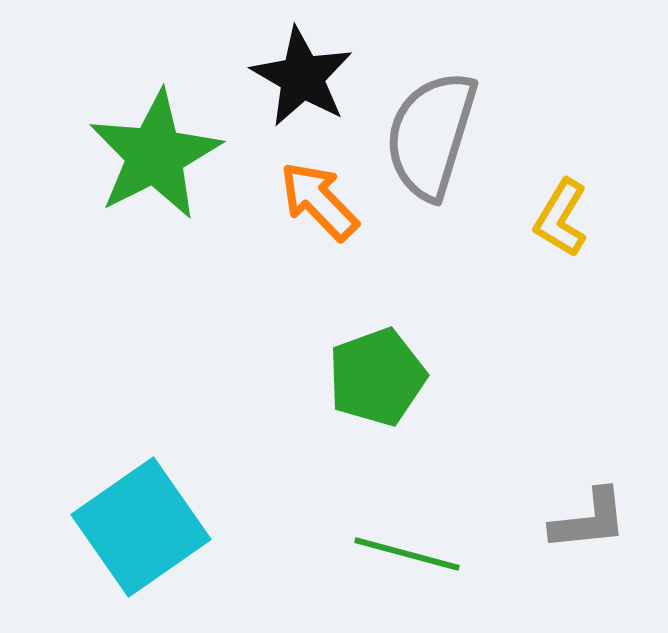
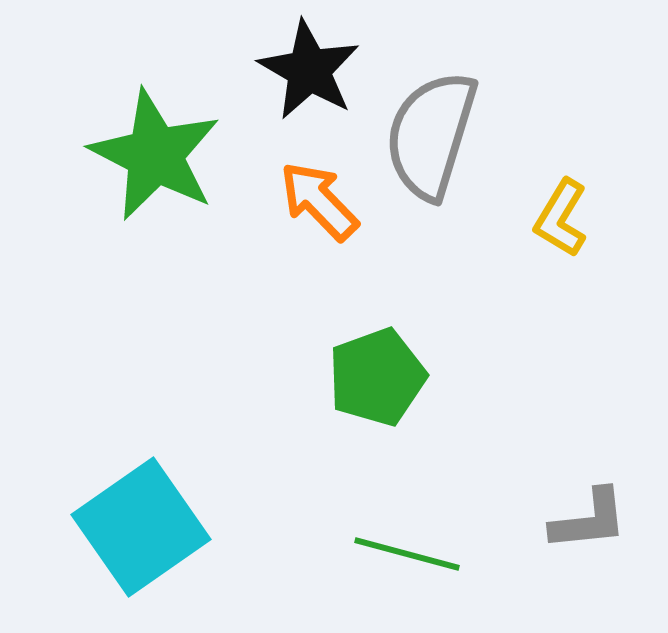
black star: moved 7 px right, 7 px up
green star: rotated 18 degrees counterclockwise
